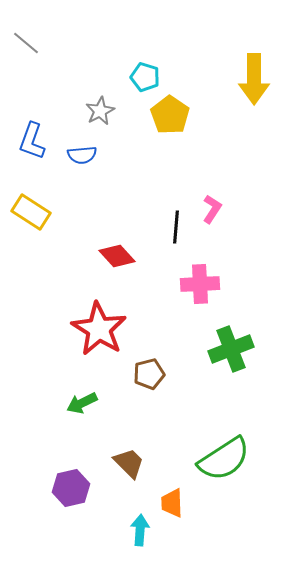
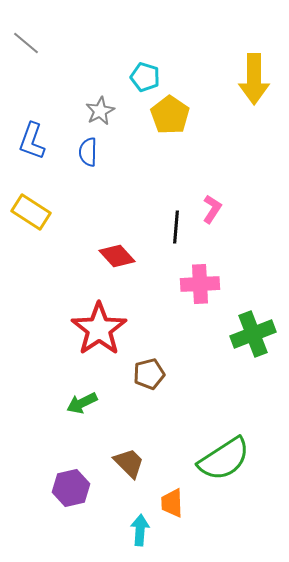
blue semicircle: moved 6 px right, 3 px up; rotated 96 degrees clockwise
red star: rotated 6 degrees clockwise
green cross: moved 22 px right, 15 px up
